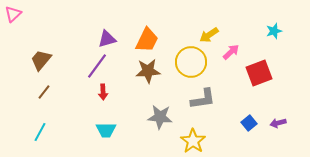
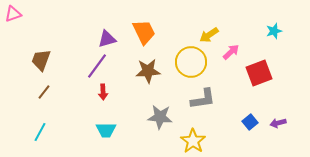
pink triangle: rotated 24 degrees clockwise
orange trapezoid: moved 3 px left, 8 px up; rotated 52 degrees counterclockwise
brown trapezoid: rotated 20 degrees counterclockwise
blue square: moved 1 px right, 1 px up
